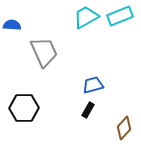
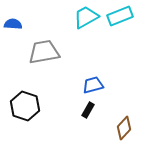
blue semicircle: moved 1 px right, 1 px up
gray trapezoid: rotated 76 degrees counterclockwise
black hexagon: moved 1 px right, 2 px up; rotated 20 degrees clockwise
